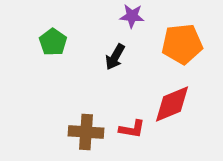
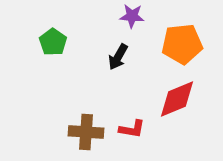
black arrow: moved 3 px right
red diamond: moved 5 px right, 5 px up
